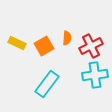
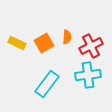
orange semicircle: moved 1 px up
orange square: moved 3 px up
cyan cross: moved 7 px left
